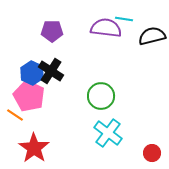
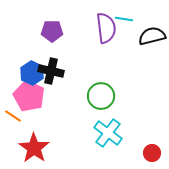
purple semicircle: rotated 76 degrees clockwise
black cross: rotated 20 degrees counterclockwise
orange line: moved 2 px left, 1 px down
